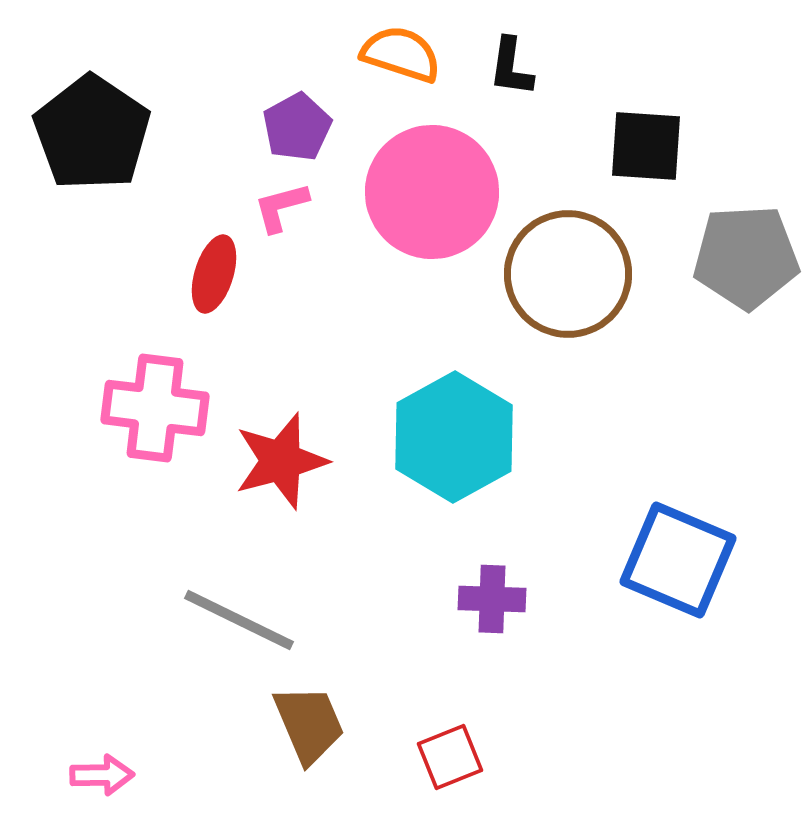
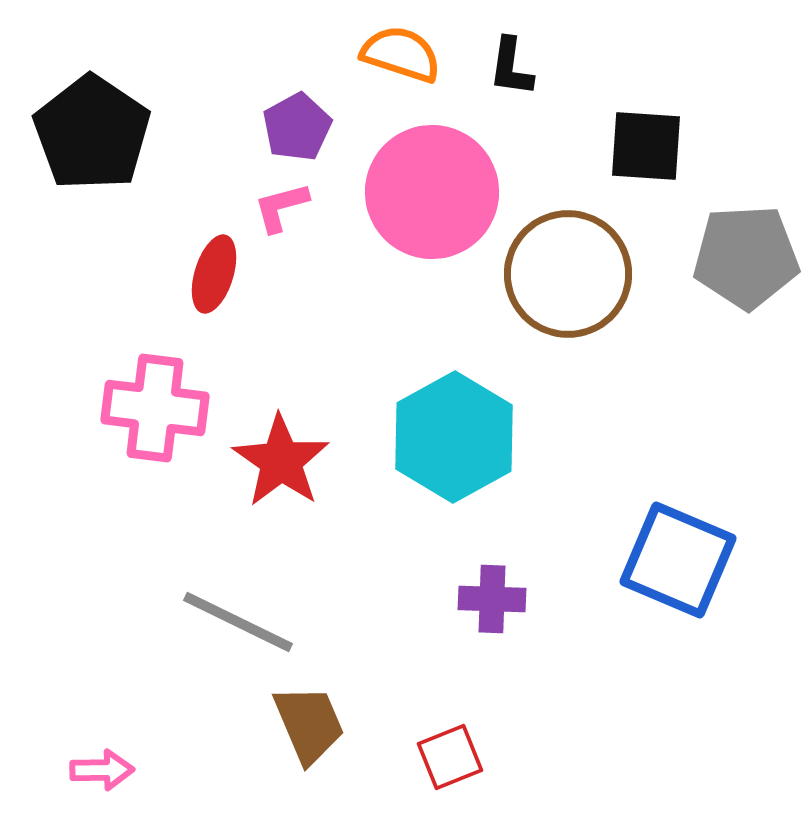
red star: rotated 22 degrees counterclockwise
gray line: moved 1 px left, 2 px down
pink arrow: moved 5 px up
